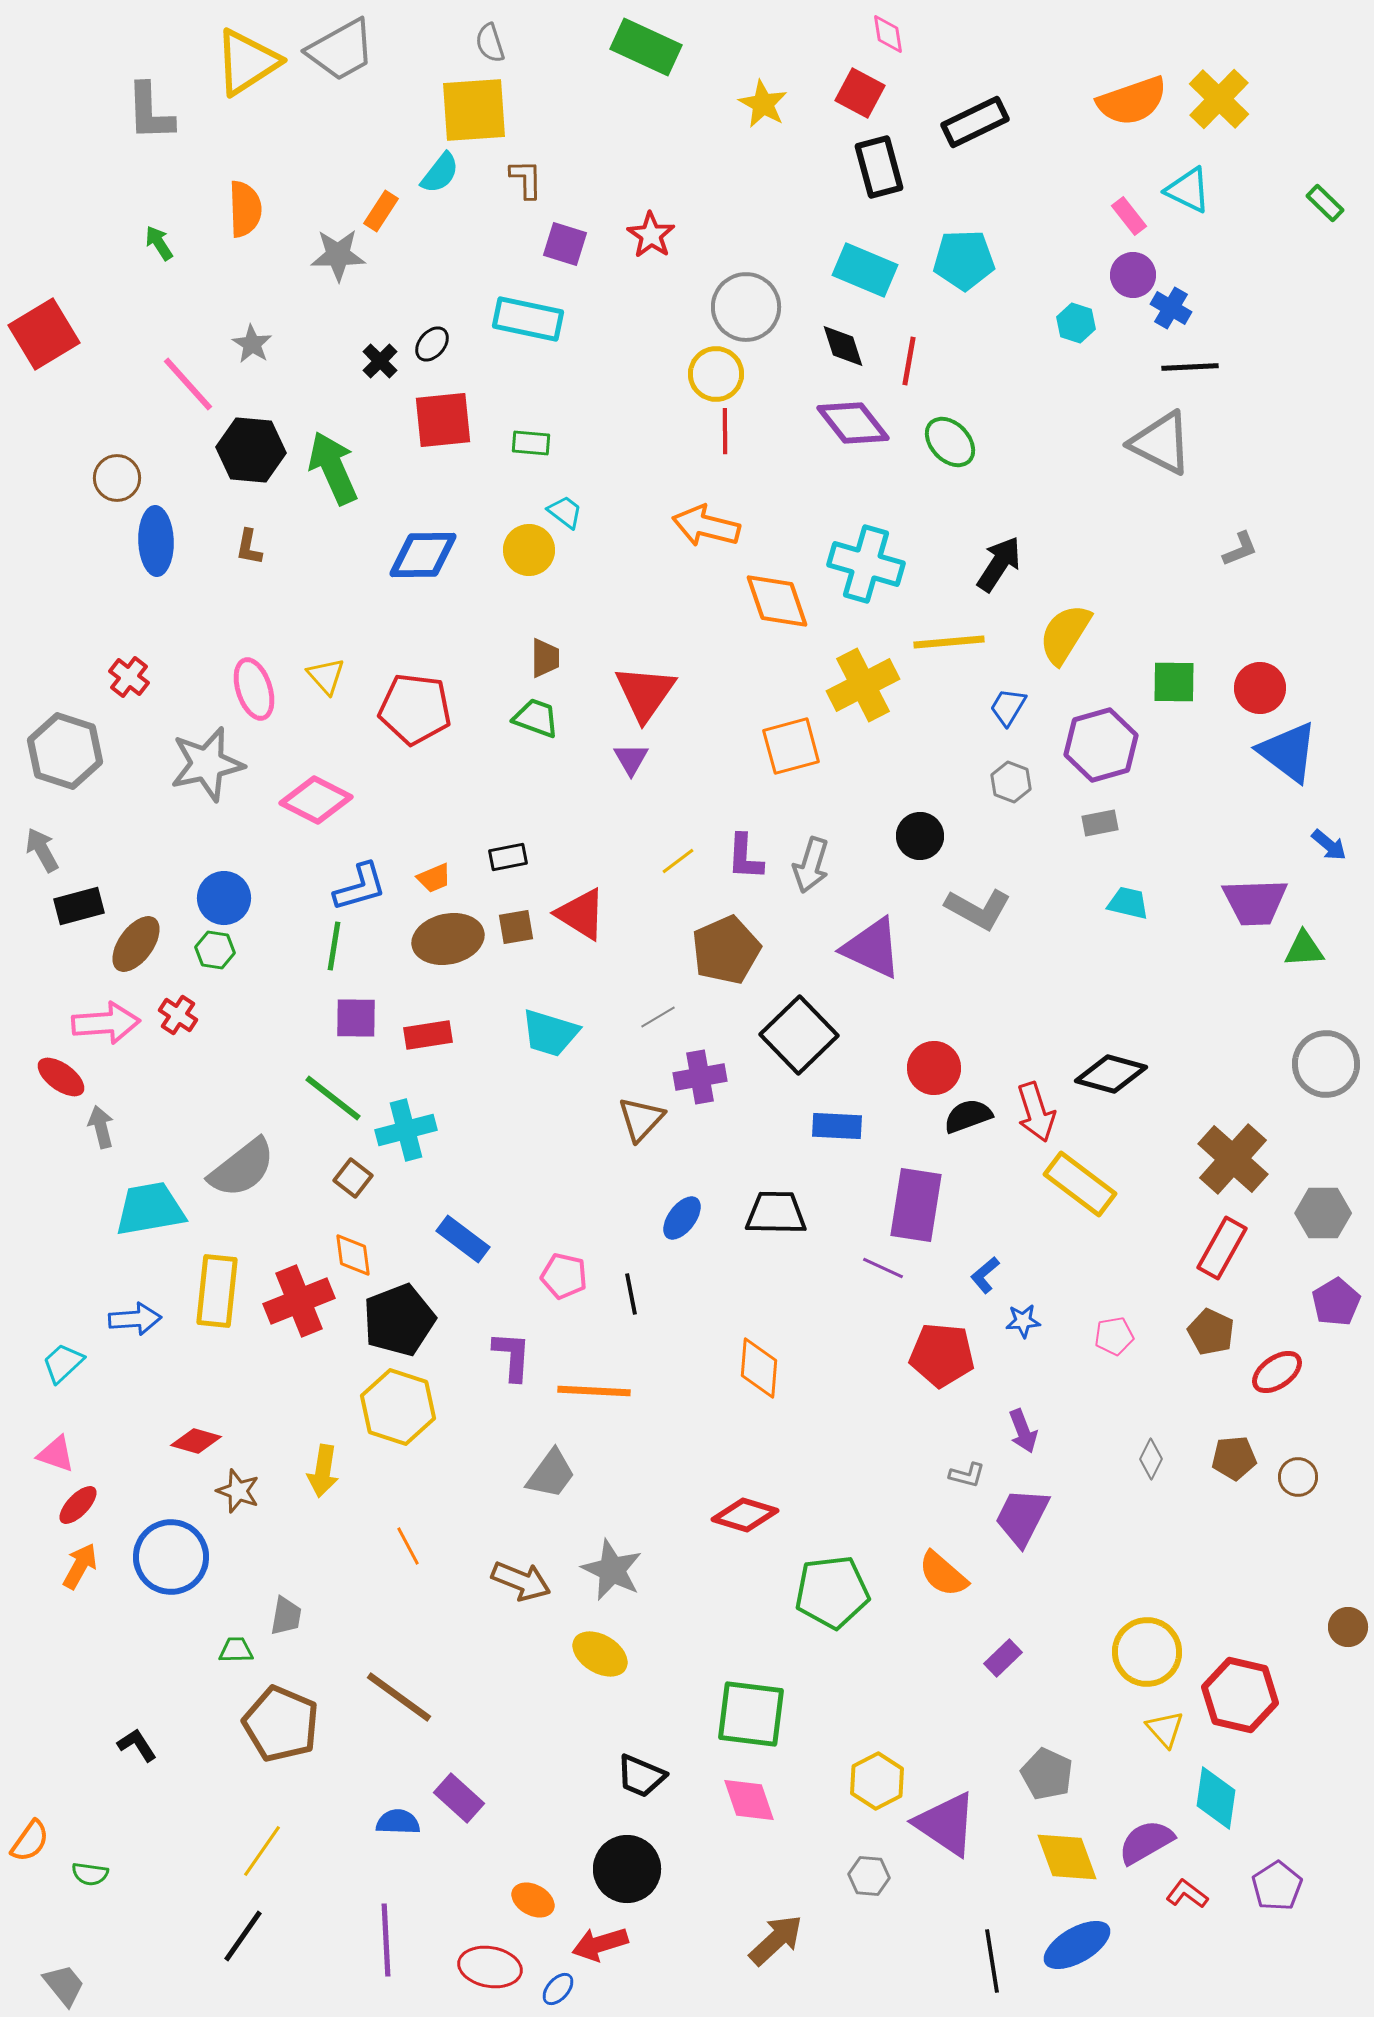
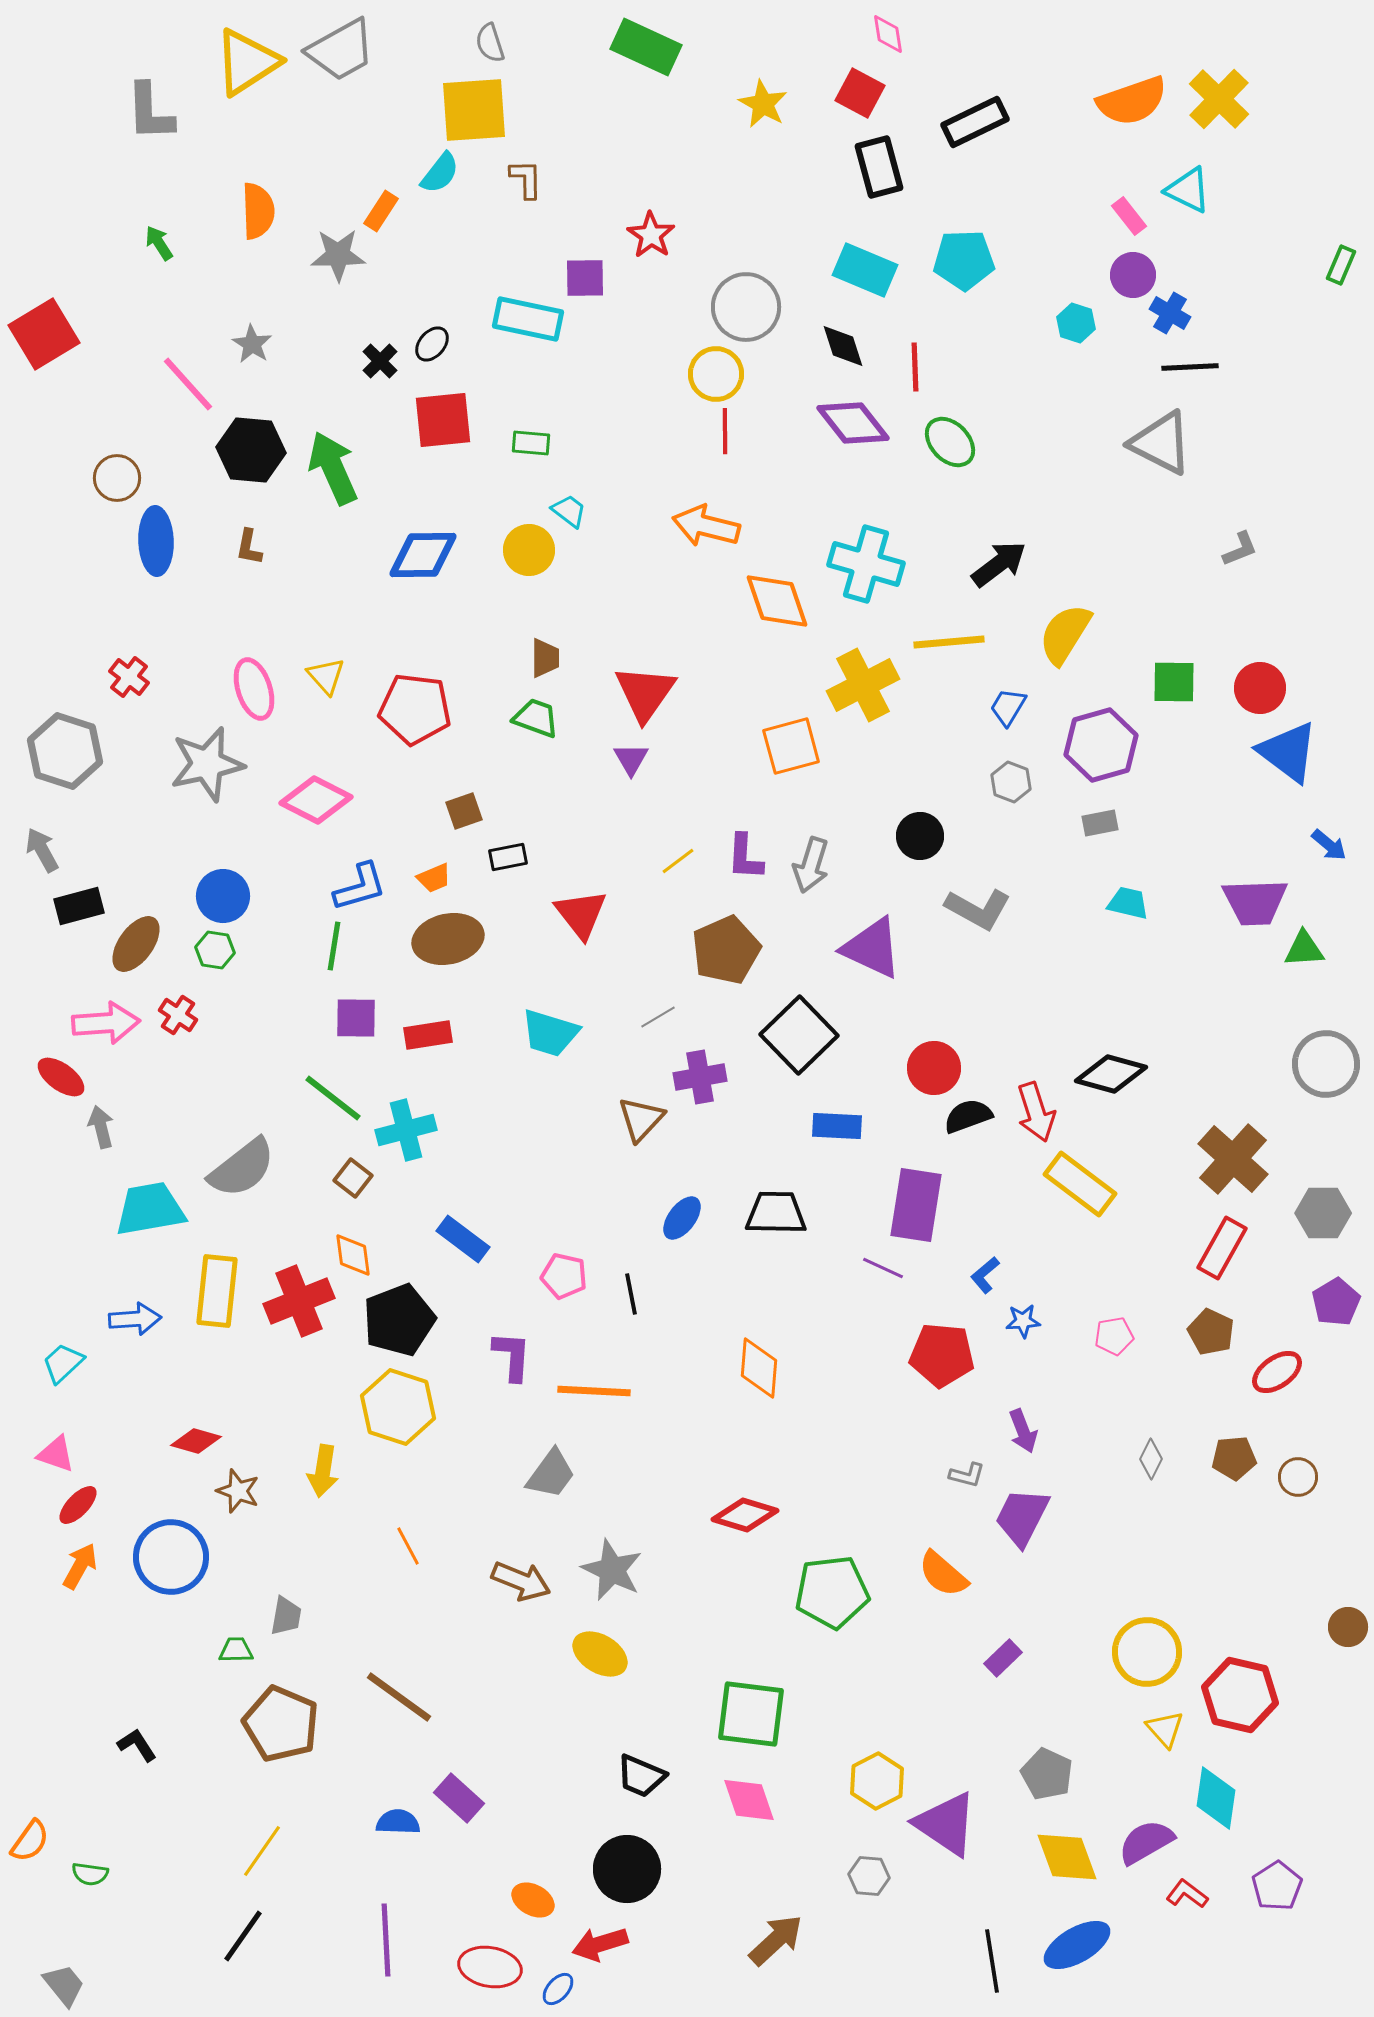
green rectangle at (1325, 203): moved 16 px right, 62 px down; rotated 69 degrees clockwise
orange semicircle at (245, 209): moved 13 px right, 2 px down
purple square at (565, 244): moved 20 px right, 34 px down; rotated 18 degrees counterclockwise
blue cross at (1171, 308): moved 1 px left, 5 px down
red line at (909, 361): moved 6 px right, 6 px down; rotated 12 degrees counterclockwise
cyan trapezoid at (565, 512): moved 4 px right, 1 px up
black arrow at (999, 564): rotated 20 degrees clockwise
blue circle at (224, 898): moved 1 px left, 2 px up
red triangle at (581, 914): rotated 20 degrees clockwise
brown square at (516, 927): moved 52 px left, 116 px up; rotated 9 degrees counterclockwise
